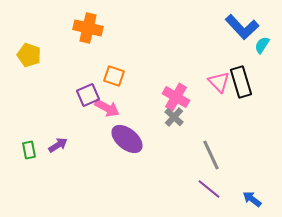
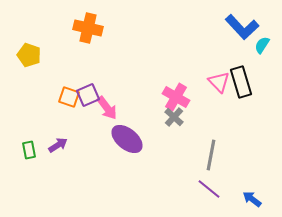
orange square: moved 45 px left, 21 px down
pink arrow: rotated 25 degrees clockwise
gray line: rotated 36 degrees clockwise
